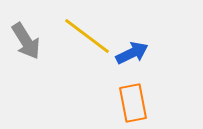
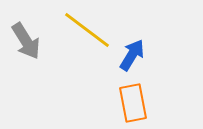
yellow line: moved 6 px up
blue arrow: moved 2 px down; rotated 32 degrees counterclockwise
